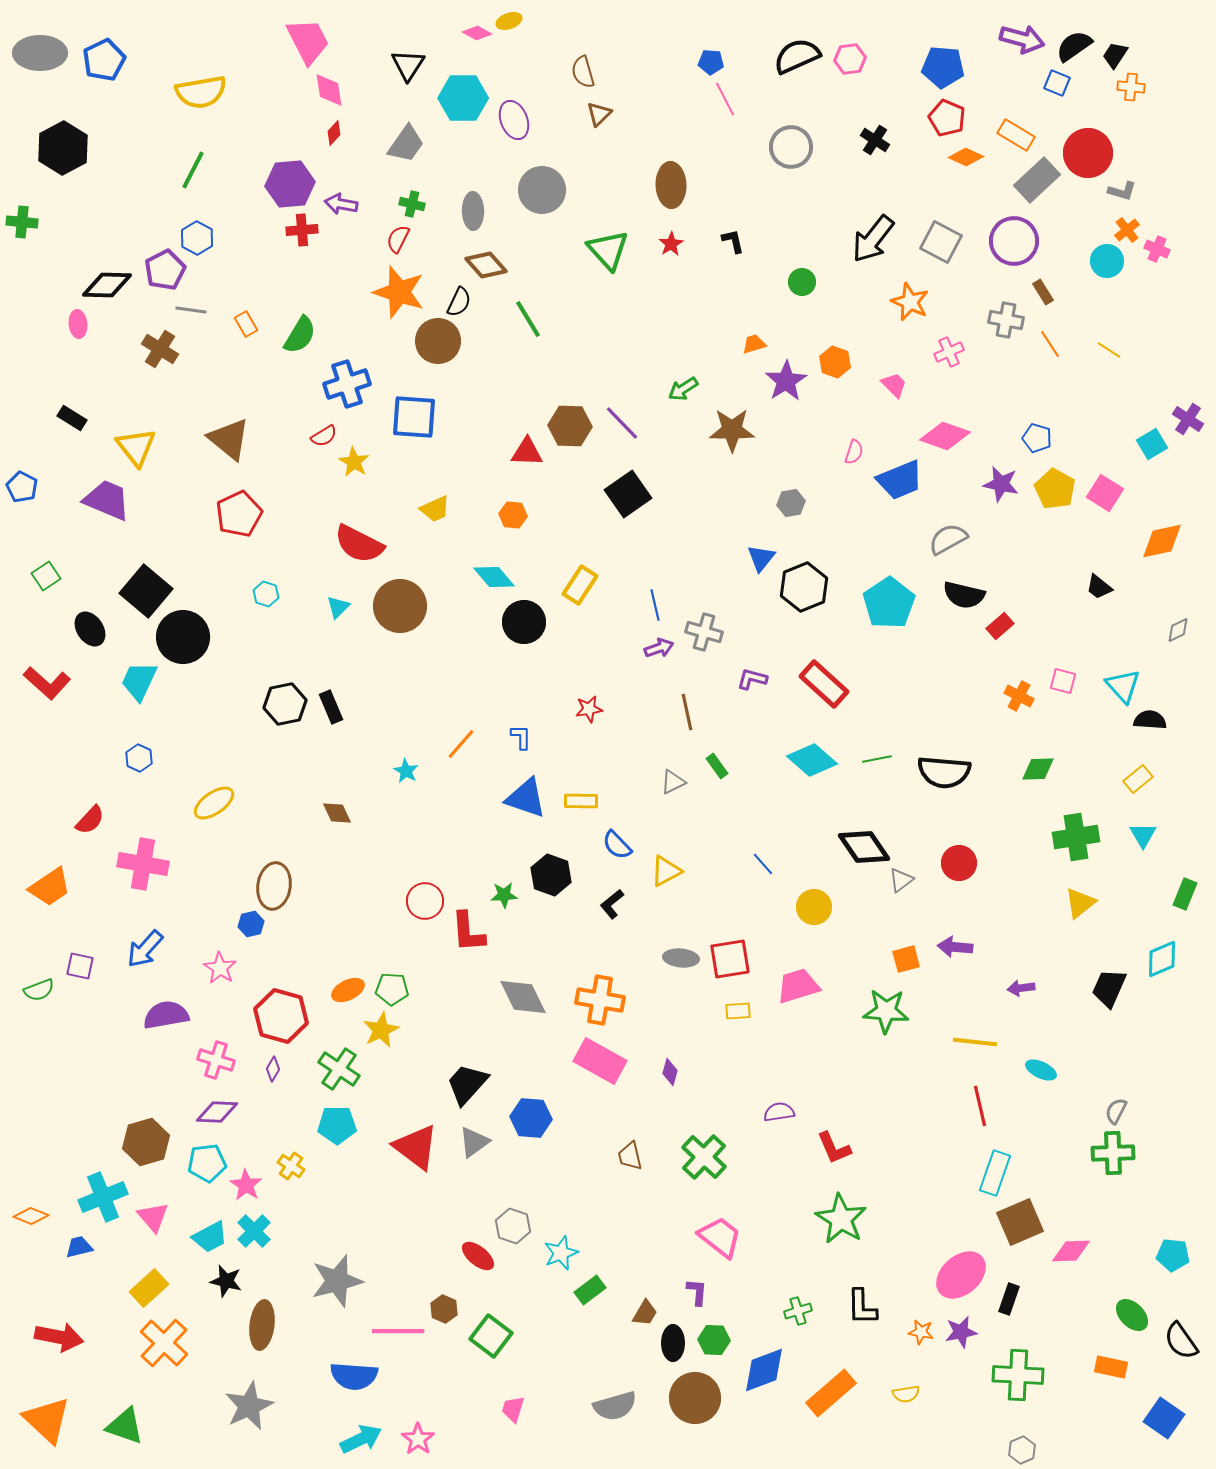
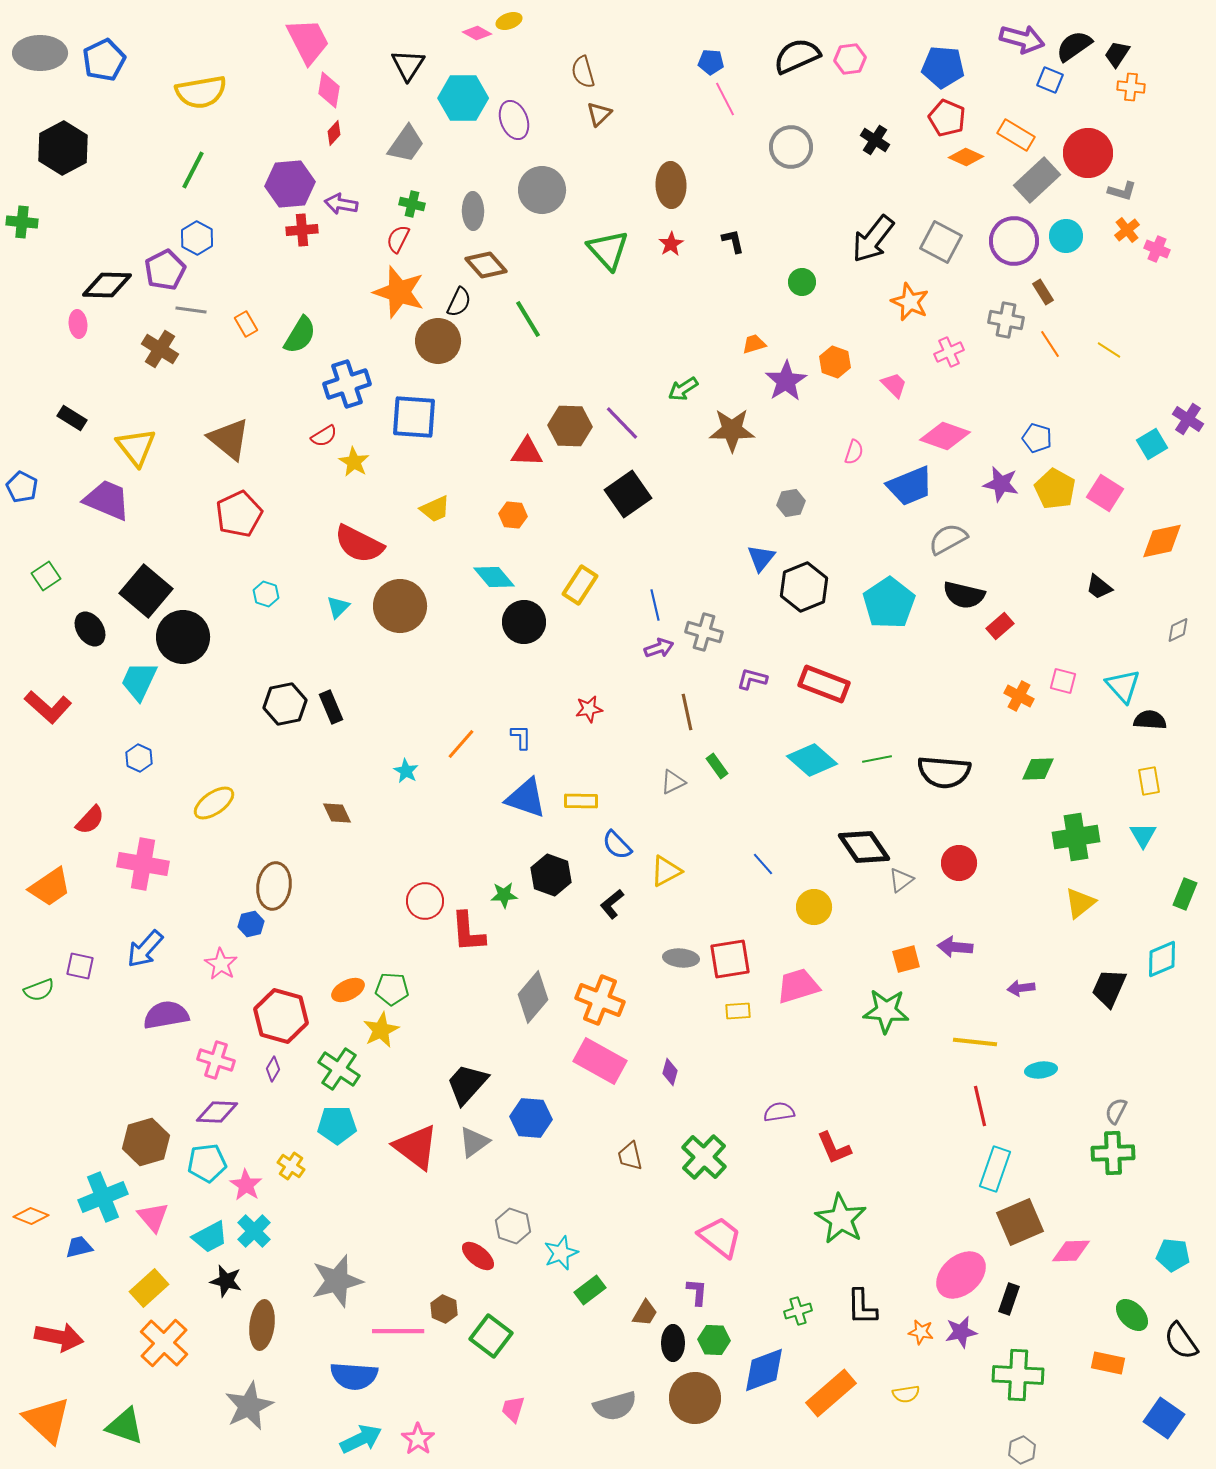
black trapezoid at (1115, 55): moved 2 px right, 1 px up
blue square at (1057, 83): moved 7 px left, 3 px up
pink diamond at (329, 90): rotated 18 degrees clockwise
cyan circle at (1107, 261): moved 41 px left, 25 px up
blue trapezoid at (900, 480): moved 10 px right, 6 px down
red L-shape at (47, 683): moved 1 px right, 24 px down
red rectangle at (824, 684): rotated 21 degrees counterclockwise
yellow rectangle at (1138, 779): moved 11 px right, 2 px down; rotated 60 degrees counterclockwise
pink star at (220, 968): moved 1 px right, 4 px up
gray diamond at (523, 997): moved 10 px right; rotated 66 degrees clockwise
orange cross at (600, 1000): rotated 12 degrees clockwise
cyan ellipse at (1041, 1070): rotated 32 degrees counterclockwise
cyan rectangle at (995, 1173): moved 4 px up
orange rectangle at (1111, 1367): moved 3 px left, 4 px up
